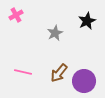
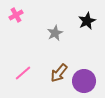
pink line: moved 1 px down; rotated 54 degrees counterclockwise
